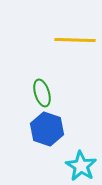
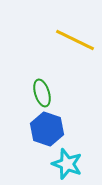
yellow line: rotated 24 degrees clockwise
cyan star: moved 14 px left, 2 px up; rotated 12 degrees counterclockwise
